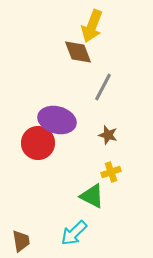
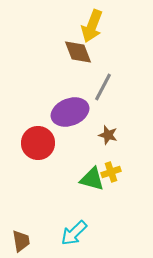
purple ellipse: moved 13 px right, 8 px up; rotated 36 degrees counterclockwise
green triangle: moved 17 px up; rotated 12 degrees counterclockwise
